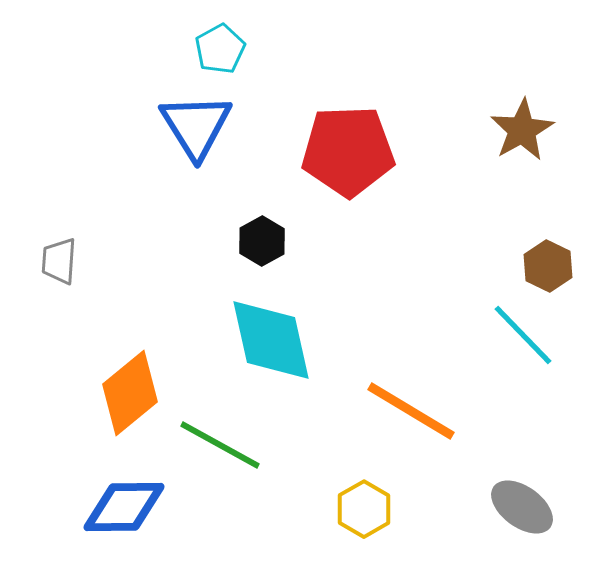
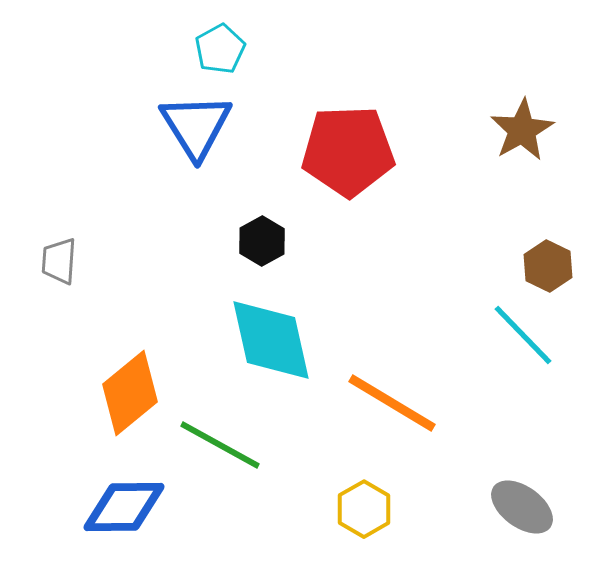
orange line: moved 19 px left, 8 px up
